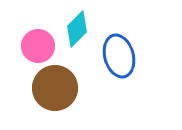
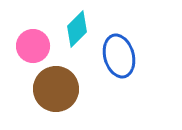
pink circle: moved 5 px left
brown circle: moved 1 px right, 1 px down
